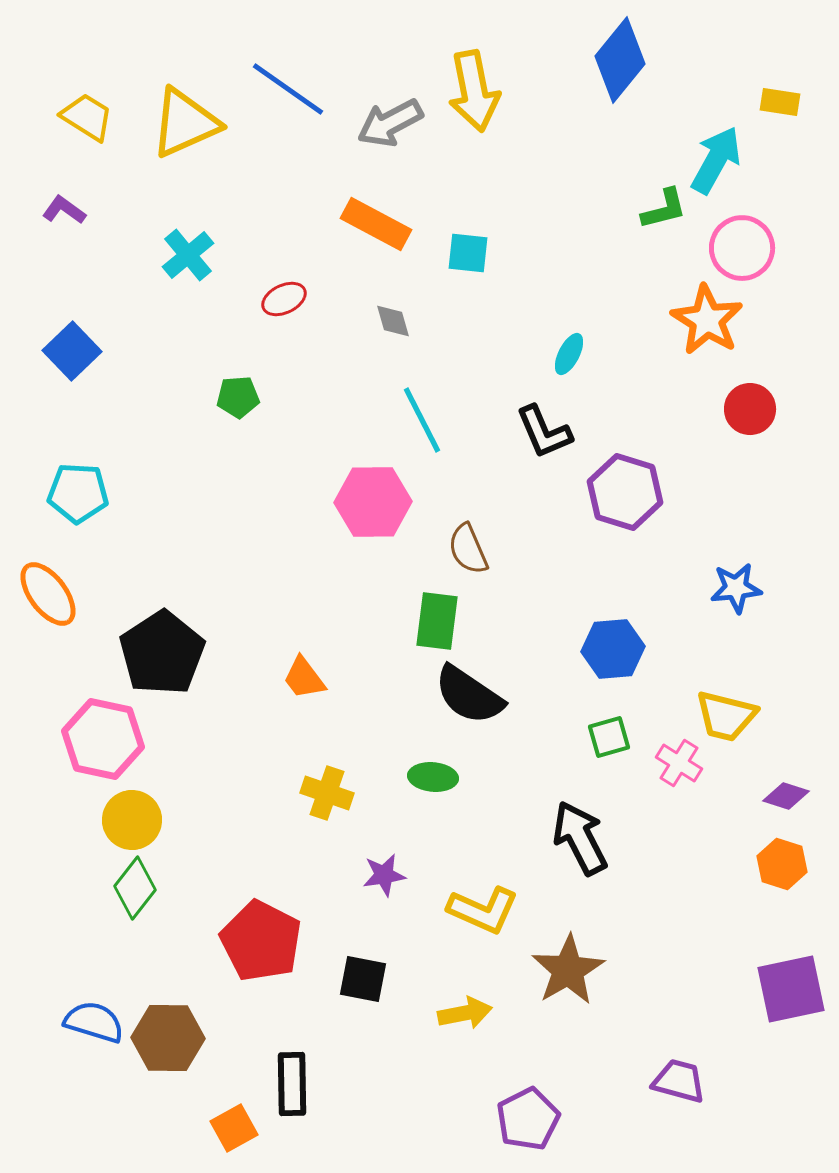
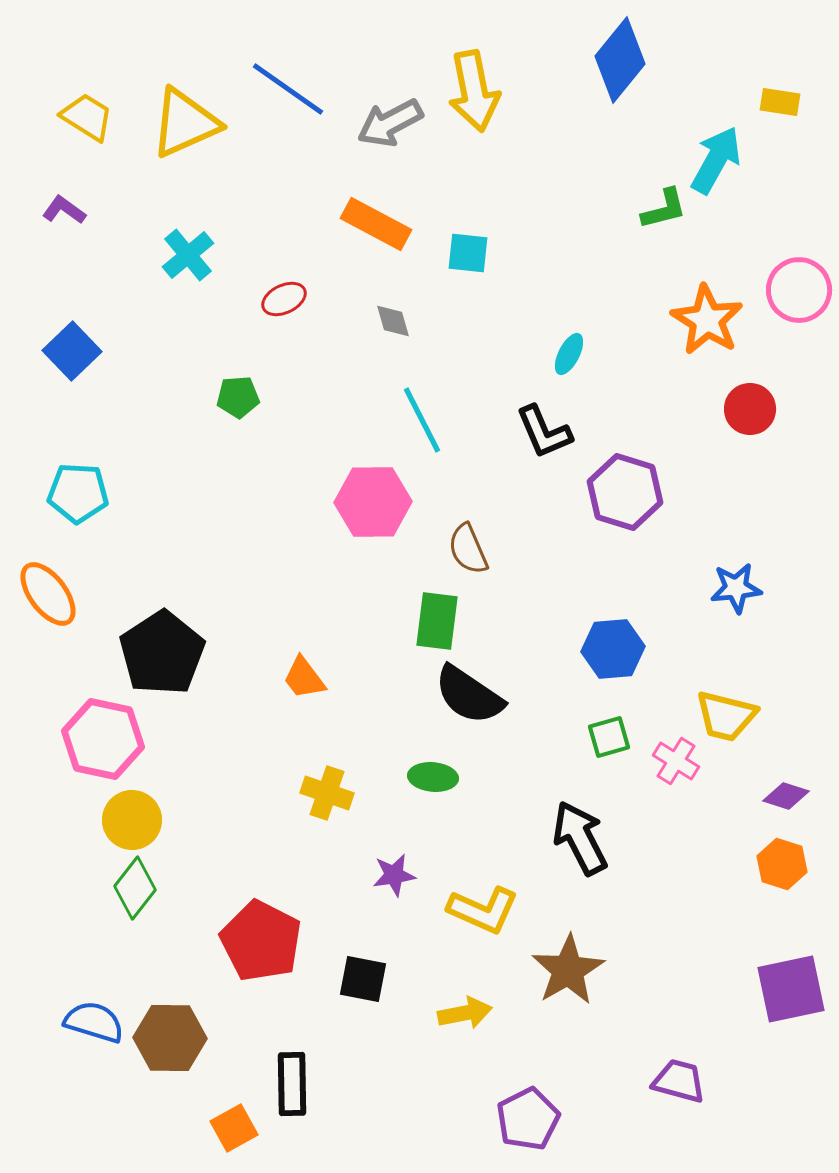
pink circle at (742, 248): moved 57 px right, 42 px down
pink cross at (679, 763): moved 3 px left, 2 px up
purple star at (384, 875): moved 10 px right
brown hexagon at (168, 1038): moved 2 px right
